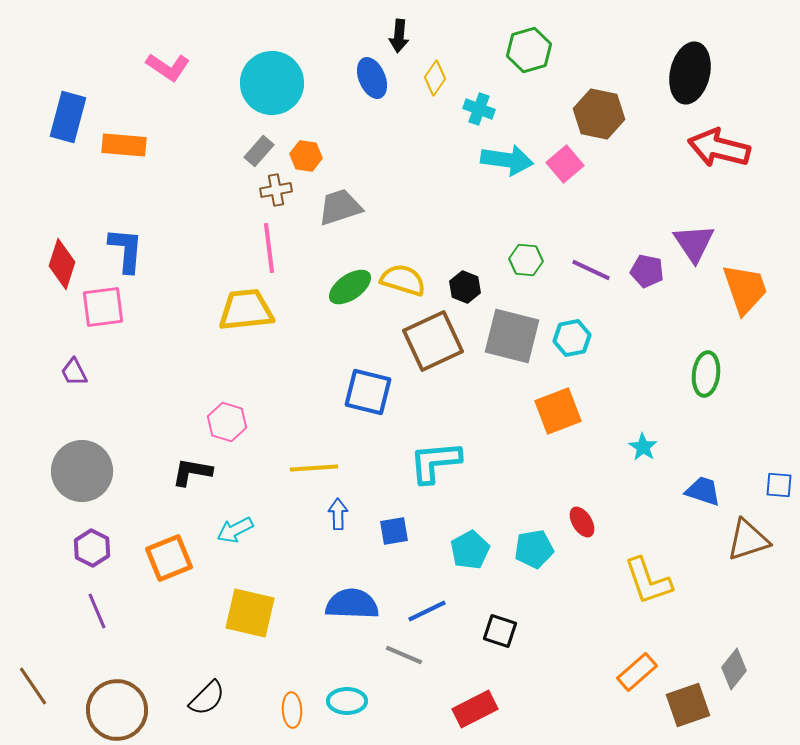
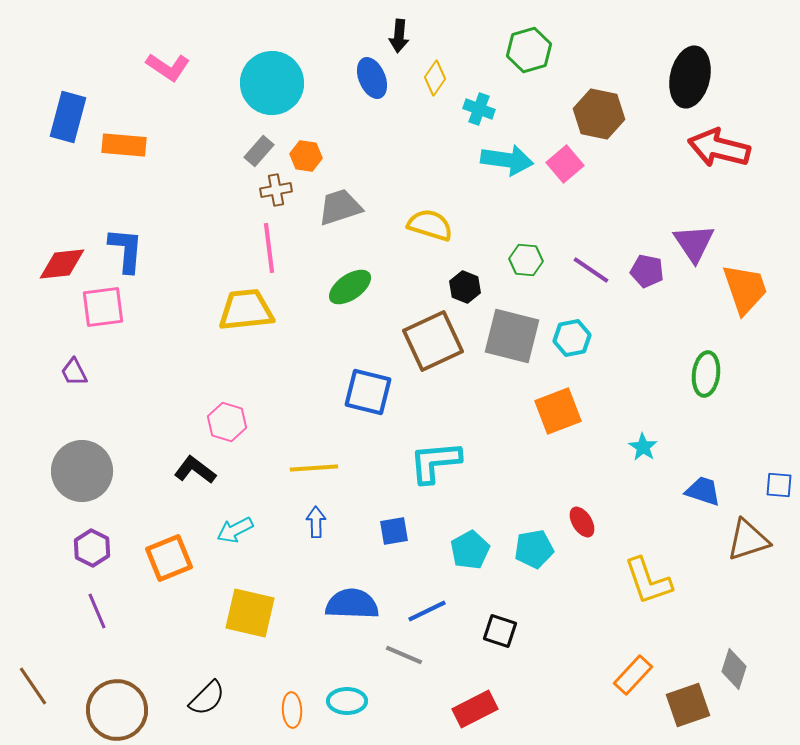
black ellipse at (690, 73): moved 4 px down
red diamond at (62, 264): rotated 66 degrees clockwise
purple line at (591, 270): rotated 9 degrees clockwise
yellow semicircle at (403, 280): moved 27 px right, 55 px up
black L-shape at (192, 472): moved 3 px right, 2 px up; rotated 27 degrees clockwise
blue arrow at (338, 514): moved 22 px left, 8 px down
gray diamond at (734, 669): rotated 21 degrees counterclockwise
orange rectangle at (637, 672): moved 4 px left, 3 px down; rotated 6 degrees counterclockwise
